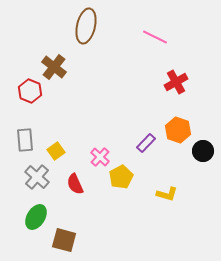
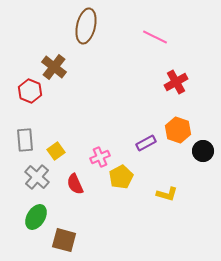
purple rectangle: rotated 18 degrees clockwise
pink cross: rotated 24 degrees clockwise
